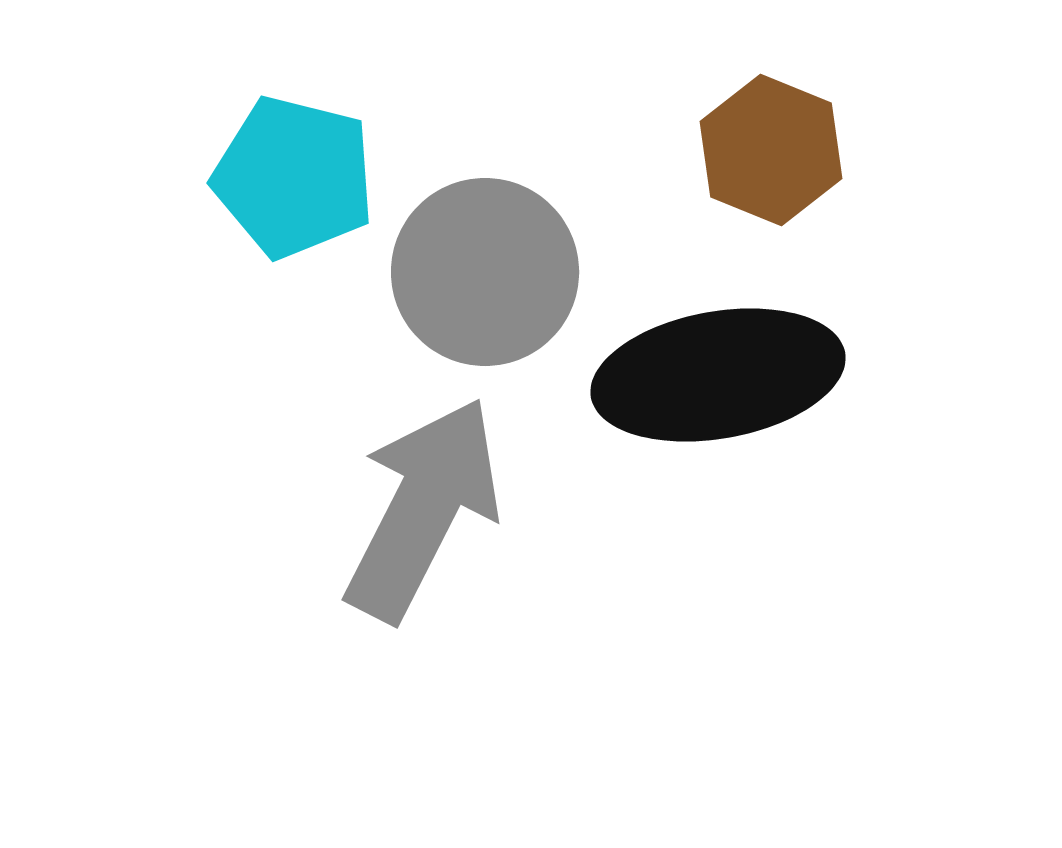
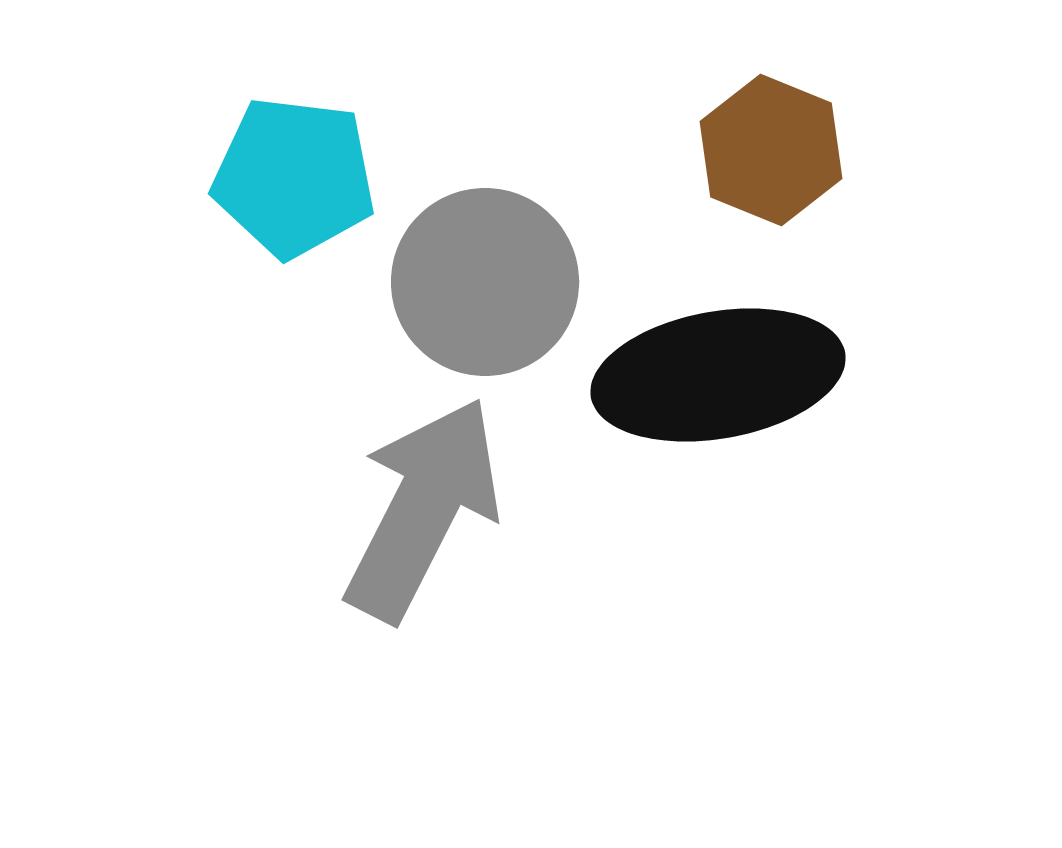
cyan pentagon: rotated 7 degrees counterclockwise
gray circle: moved 10 px down
